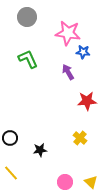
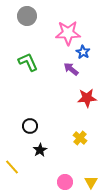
gray circle: moved 1 px up
pink star: rotated 10 degrees counterclockwise
blue star: rotated 24 degrees clockwise
green L-shape: moved 3 px down
purple arrow: moved 3 px right, 3 px up; rotated 21 degrees counterclockwise
red star: moved 3 px up
black circle: moved 20 px right, 12 px up
black star: rotated 24 degrees counterclockwise
yellow line: moved 1 px right, 6 px up
yellow triangle: rotated 16 degrees clockwise
